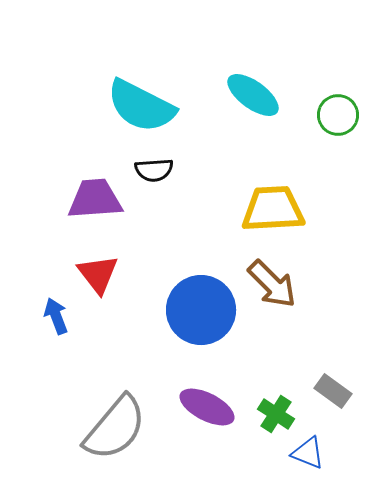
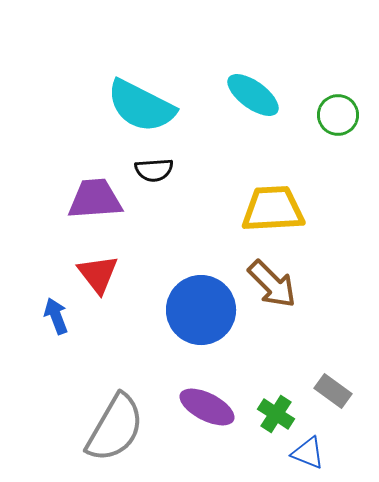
gray semicircle: rotated 10 degrees counterclockwise
